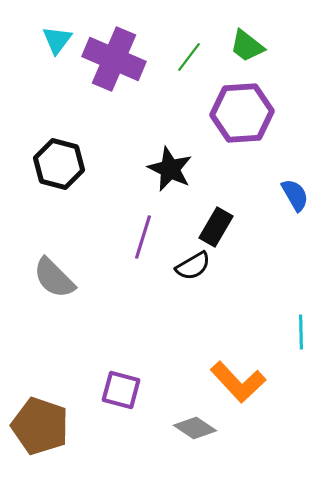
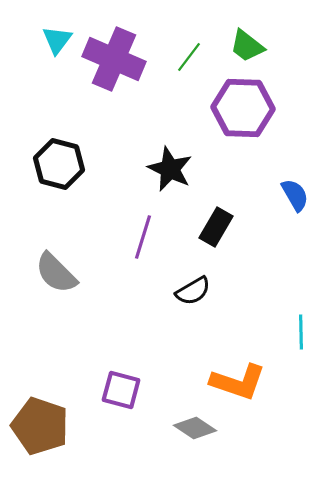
purple hexagon: moved 1 px right, 5 px up; rotated 6 degrees clockwise
black semicircle: moved 25 px down
gray semicircle: moved 2 px right, 5 px up
orange L-shape: rotated 28 degrees counterclockwise
